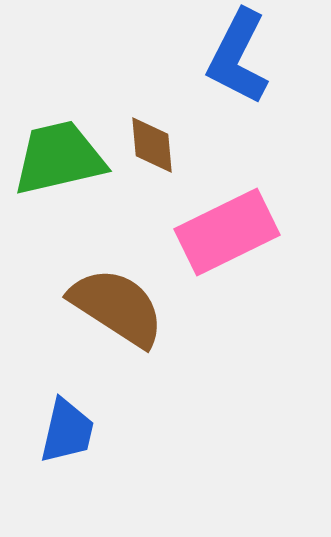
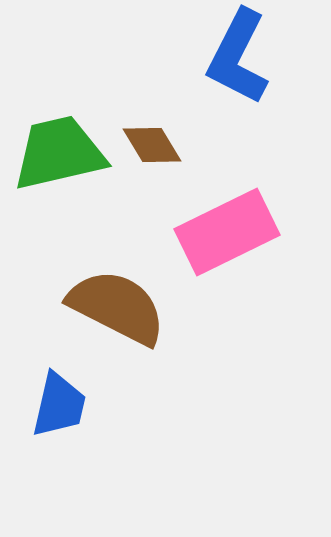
brown diamond: rotated 26 degrees counterclockwise
green trapezoid: moved 5 px up
brown semicircle: rotated 6 degrees counterclockwise
blue trapezoid: moved 8 px left, 26 px up
